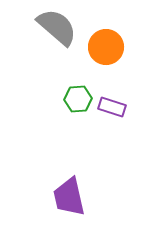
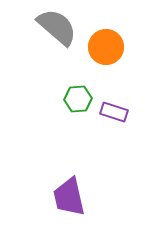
purple rectangle: moved 2 px right, 5 px down
